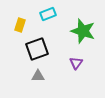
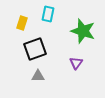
cyan rectangle: rotated 56 degrees counterclockwise
yellow rectangle: moved 2 px right, 2 px up
black square: moved 2 px left
